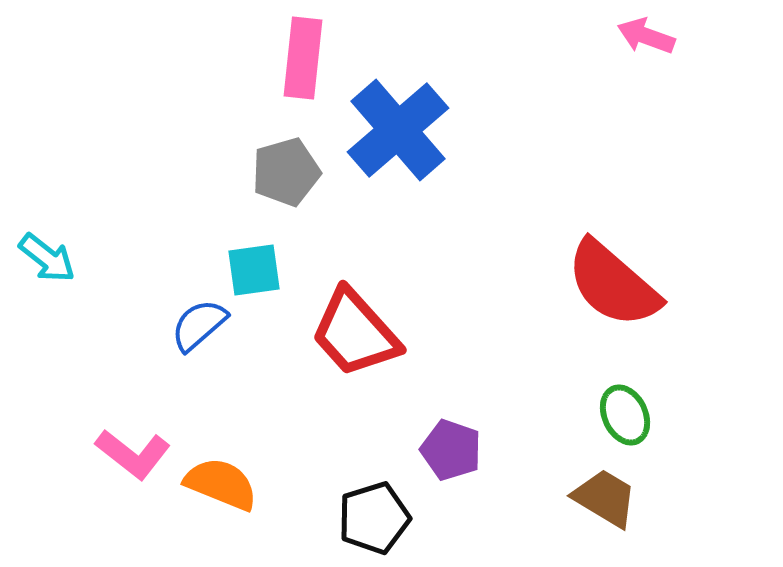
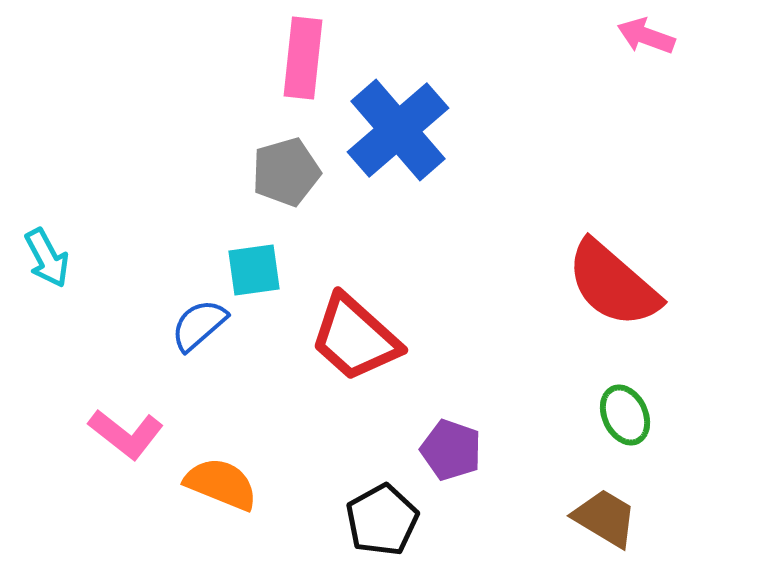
cyan arrow: rotated 24 degrees clockwise
red trapezoid: moved 5 px down; rotated 6 degrees counterclockwise
pink L-shape: moved 7 px left, 20 px up
brown trapezoid: moved 20 px down
black pentagon: moved 8 px right, 2 px down; rotated 12 degrees counterclockwise
